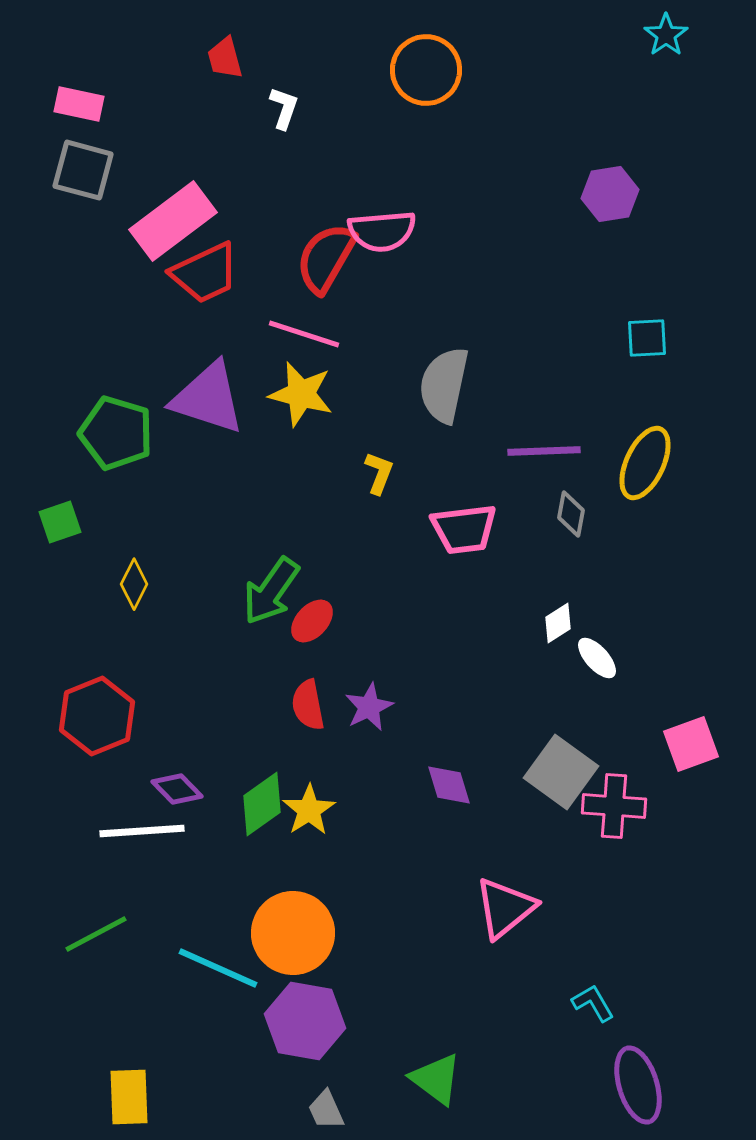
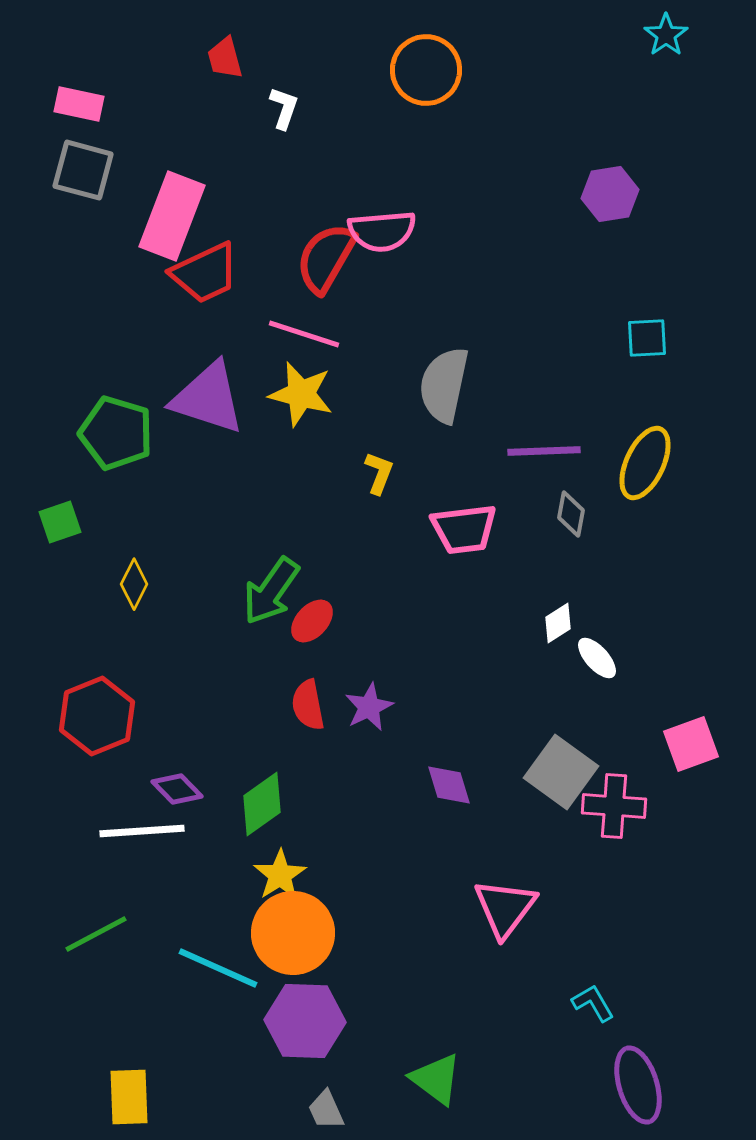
pink rectangle at (173, 221): moved 1 px left, 5 px up; rotated 32 degrees counterclockwise
yellow star at (309, 810): moved 29 px left, 65 px down
pink triangle at (505, 908): rotated 14 degrees counterclockwise
purple hexagon at (305, 1021): rotated 8 degrees counterclockwise
